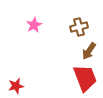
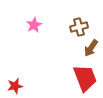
brown arrow: moved 2 px right, 3 px up
red star: moved 1 px left
